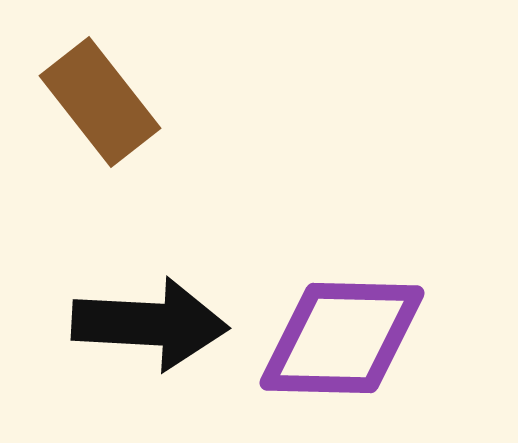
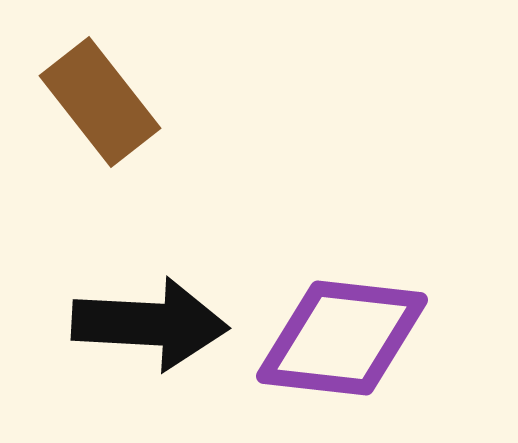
purple diamond: rotated 5 degrees clockwise
